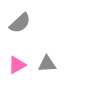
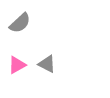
gray triangle: rotated 30 degrees clockwise
